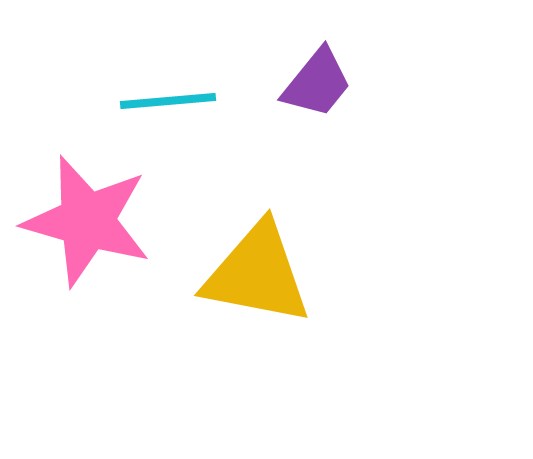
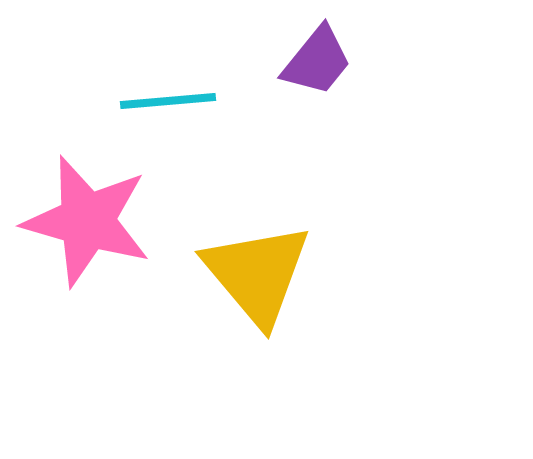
purple trapezoid: moved 22 px up
yellow triangle: rotated 39 degrees clockwise
